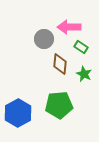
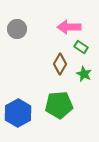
gray circle: moved 27 px left, 10 px up
brown diamond: rotated 25 degrees clockwise
